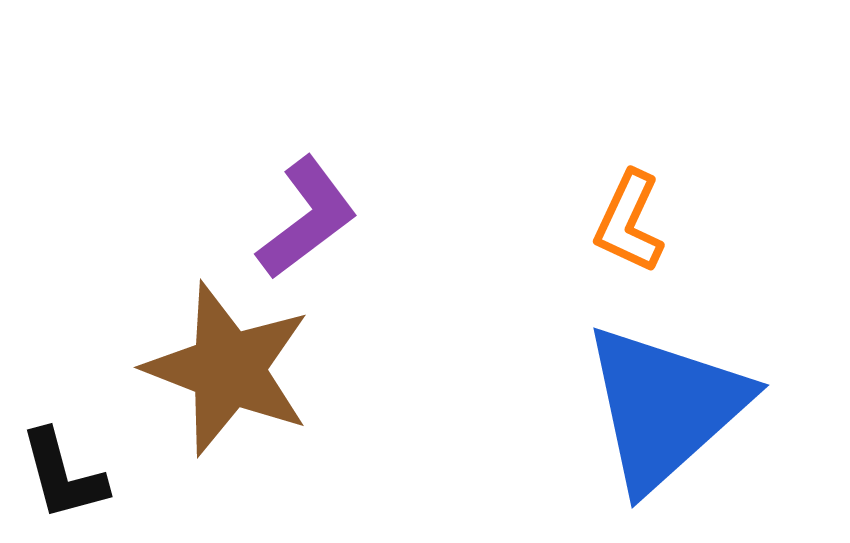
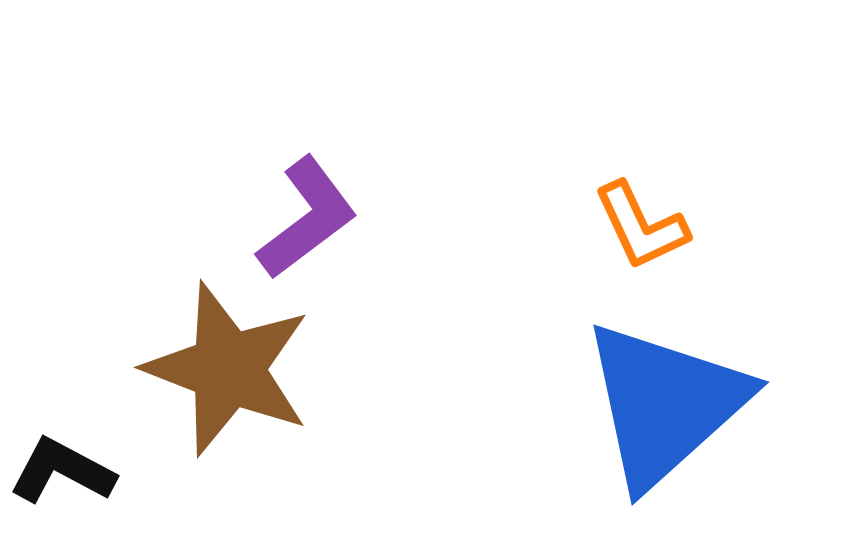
orange L-shape: moved 12 px right, 4 px down; rotated 50 degrees counterclockwise
blue triangle: moved 3 px up
black L-shape: moved 1 px left, 4 px up; rotated 133 degrees clockwise
